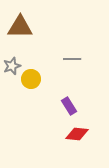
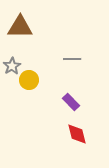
gray star: rotated 12 degrees counterclockwise
yellow circle: moved 2 px left, 1 px down
purple rectangle: moved 2 px right, 4 px up; rotated 12 degrees counterclockwise
red diamond: rotated 70 degrees clockwise
